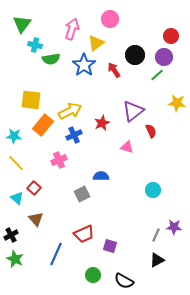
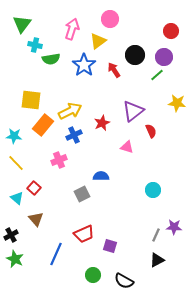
red circle: moved 5 px up
yellow triangle: moved 2 px right, 2 px up
